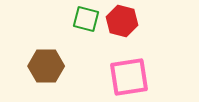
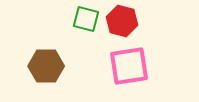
pink square: moved 11 px up
